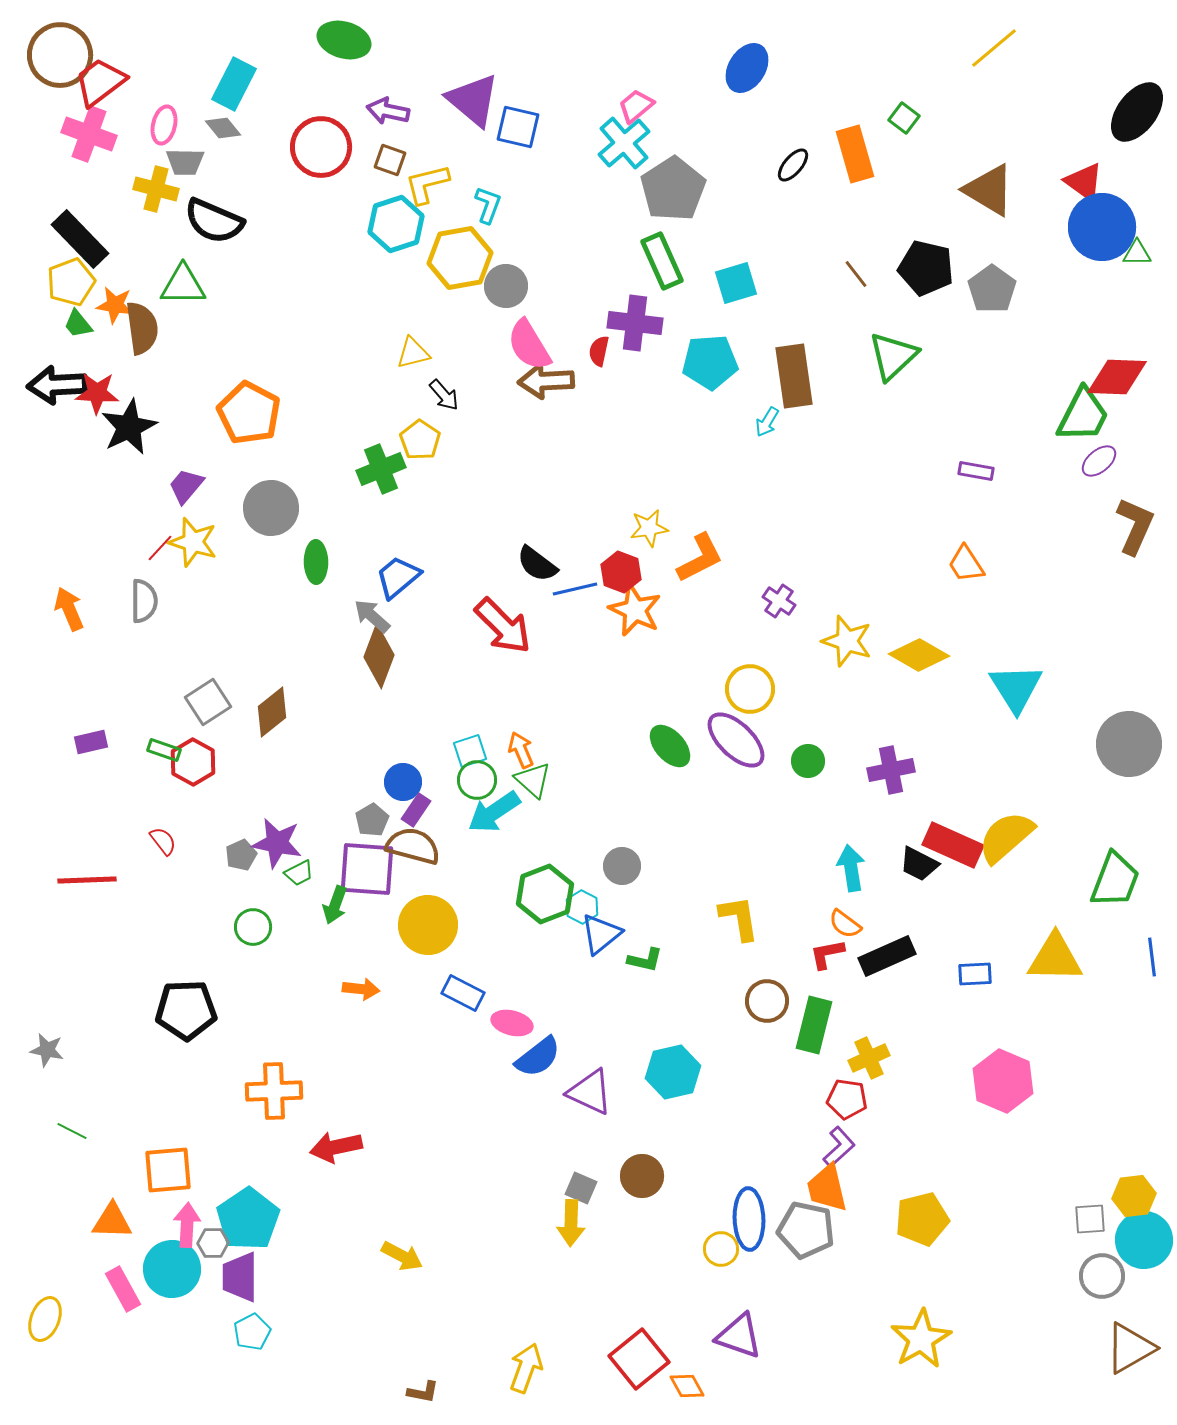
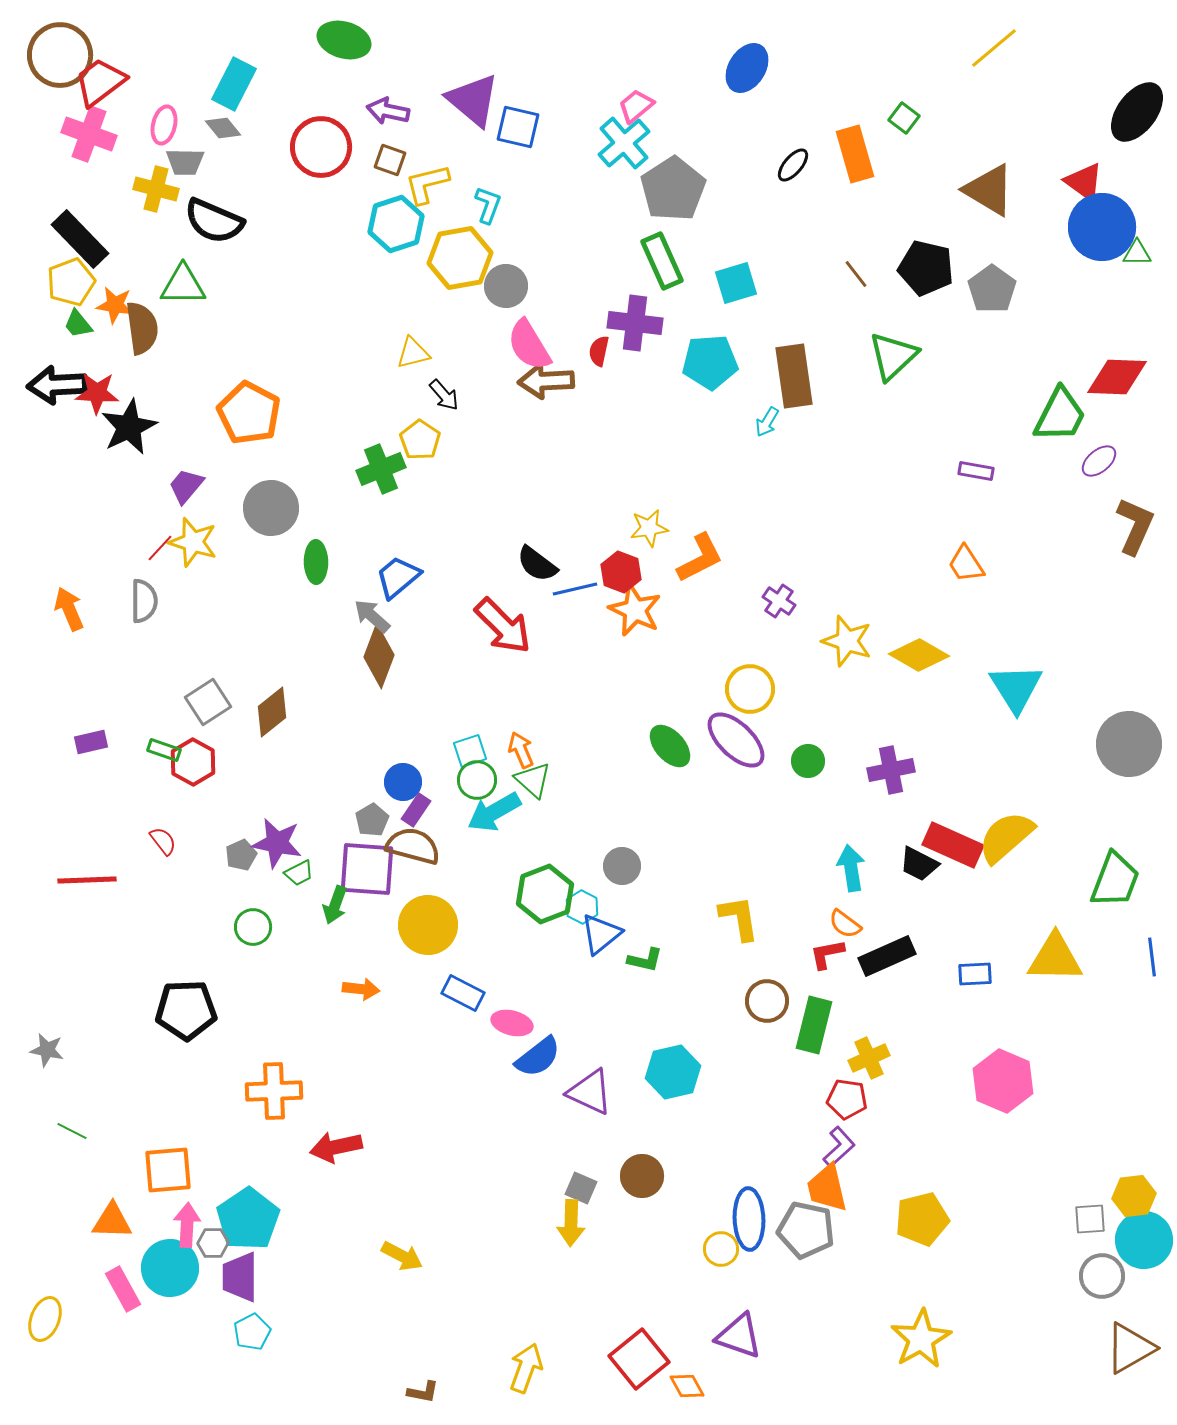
green trapezoid at (1083, 415): moved 23 px left
cyan arrow at (494, 812): rotated 4 degrees clockwise
cyan circle at (172, 1269): moved 2 px left, 1 px up
